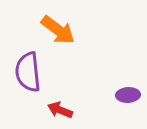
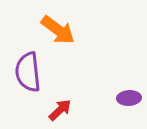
purple ellipse: moved 1 px right, 3 px down
red arrow: rotated 115 degrees clockwise
